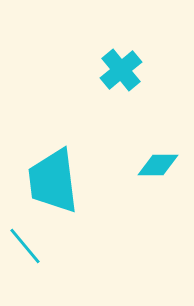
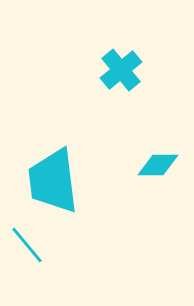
cyan line: moved 2 px right, 1 px up
